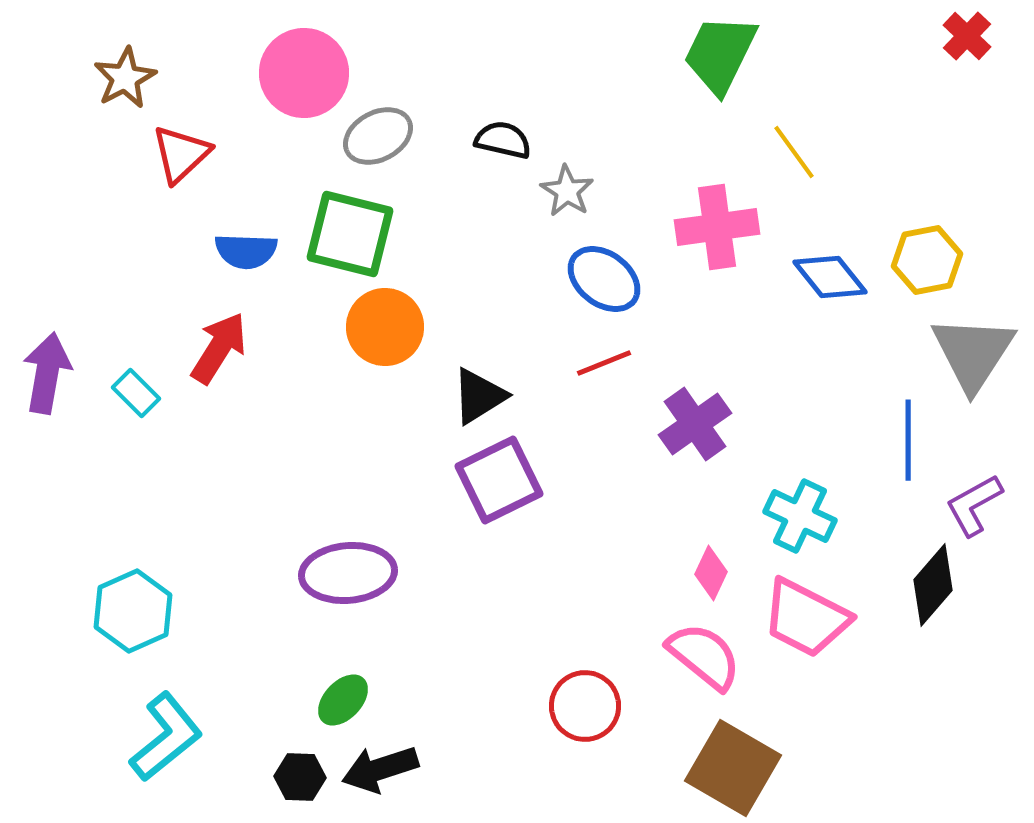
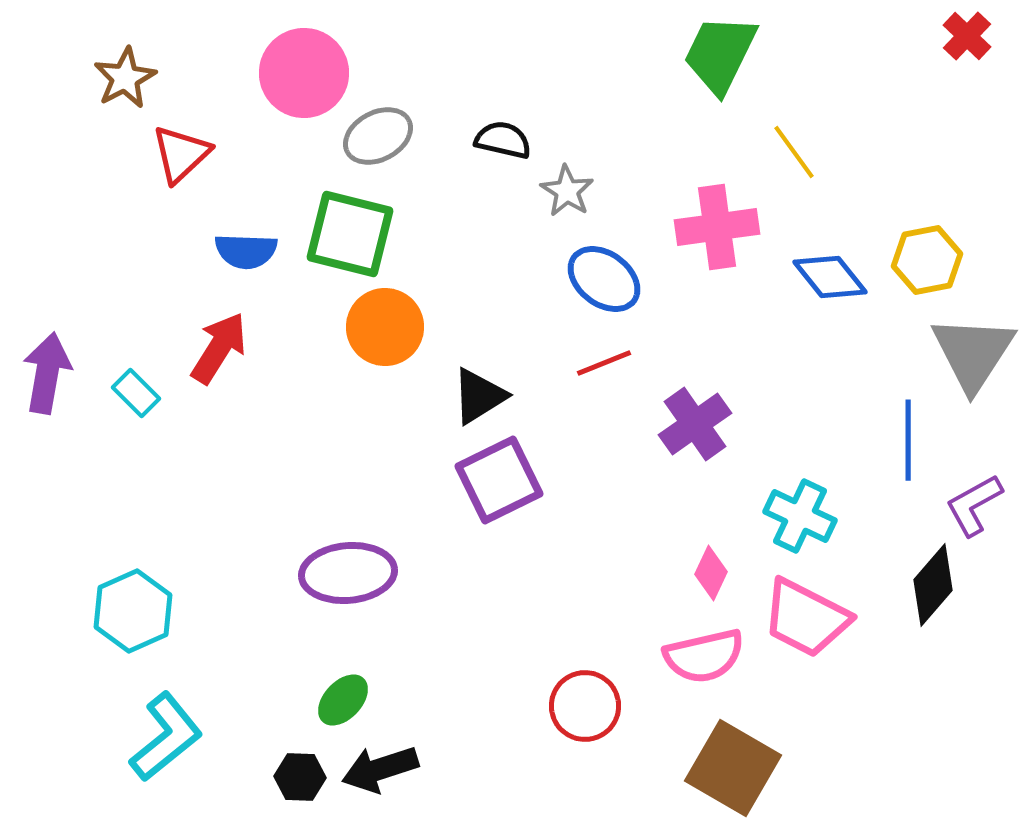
pink semicircle: rotated 128 degrees clockwise
